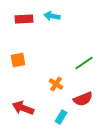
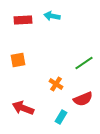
red rectangle: moved 1 px left, 1 px down
